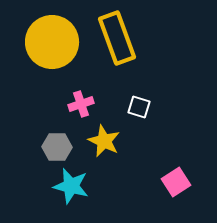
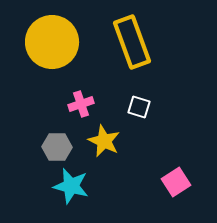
yellow rectangle: moved 15 px right, 4 px down
